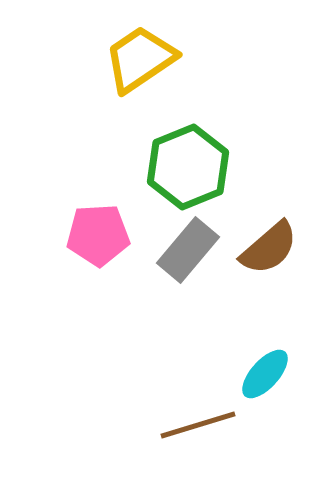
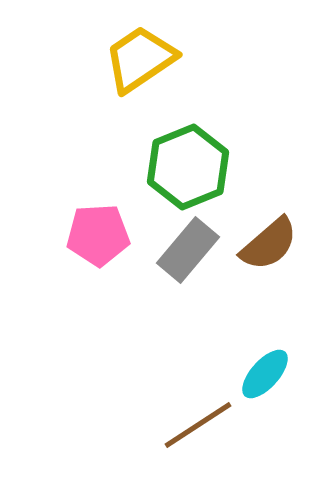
brown semicircle: moved 4 px up
brown line: rotated 16 degrees counterclockwise
